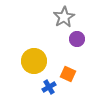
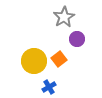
orange square: moved 9 px left, 15 px up; rotated 28 degrees clockwise
